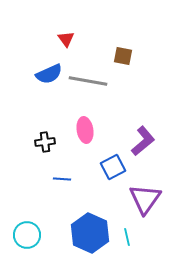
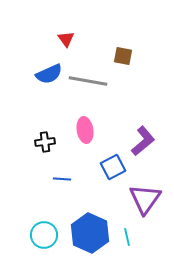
cyan circle: moved 17 px right
